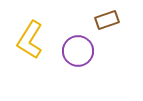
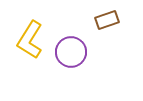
purple circle: moved 7 px left, 1 px down
